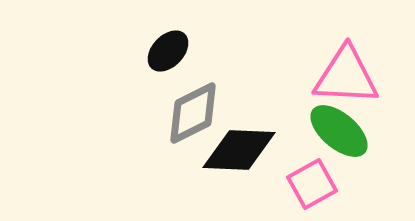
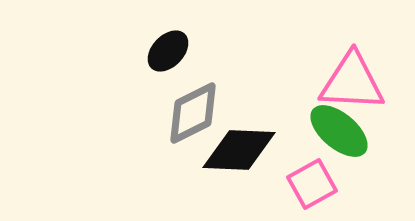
pink triangle: moved 6 px right, 6 px down
